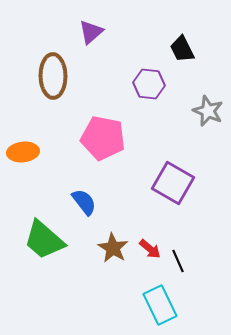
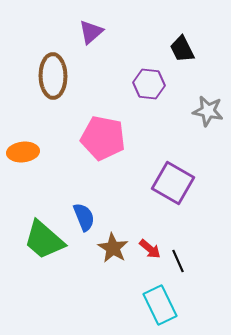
gray star: rotated 12 degrees counterclockwise
blue semicircle: moved 15 px down; rotated 16 degrees clockwise
